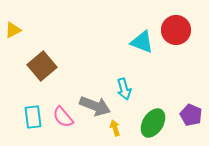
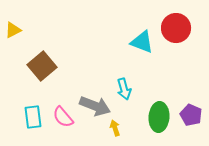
red circle: moved 2 px up
green ellipse: moved 6 px right, 6 px up; rotated 28 degrees counterclockwise
